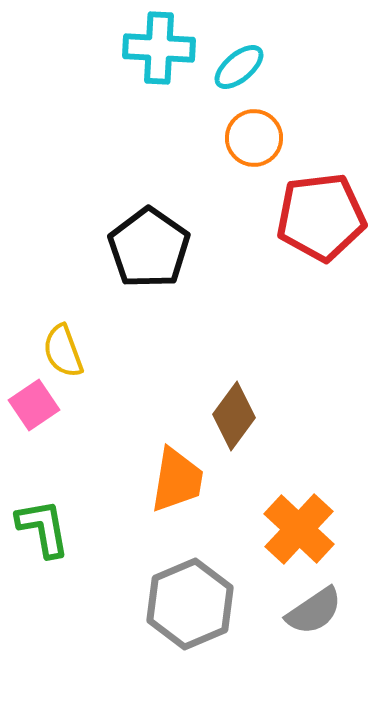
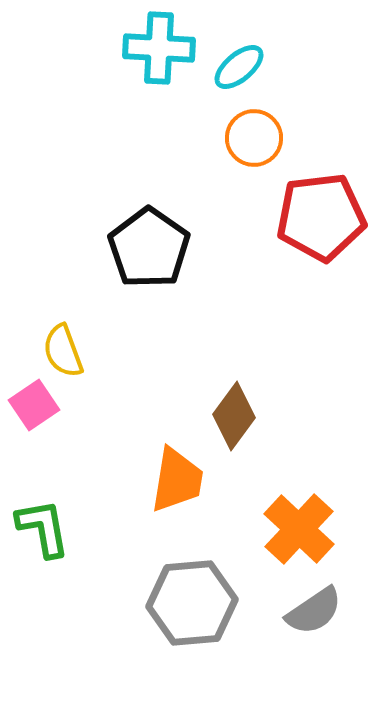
gray hexagon: moved 2 px right, 1 px up; rotated 18 degrees clockwise
